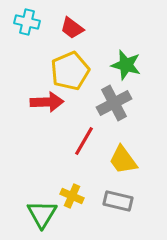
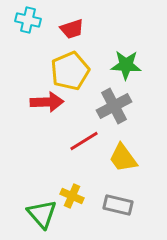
cyan cross: moved 1 px right, 2 px up
red trapezoid: moved 1 px down; rotated 55 degrees counterclockwise
green star: rotated 12 degrees counterclockwise
gray cross: moved 3 px down
red line: rotated 28 degrees clockwise
yellow trapezoid: moved 2 px up
gray rectangle: moved 4 px down
green triangle: rotated 12 degrees counterclockwise
